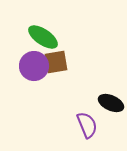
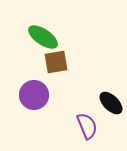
purple circle: moved 29 px down
black ellipse: rotated 20 degrees clockwise
purple semicircle: moved 1 px down
